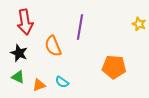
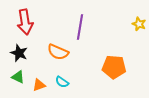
orange semicircle: moved 5 px right, 6 px down; rotated 45 degrees counterclockwise
